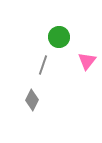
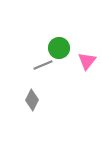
green circle: moved 11 px down
gray line: rotated 48 degrees clockwise
